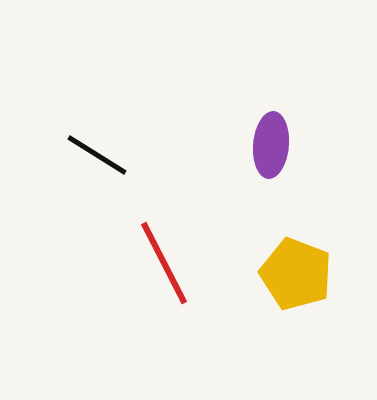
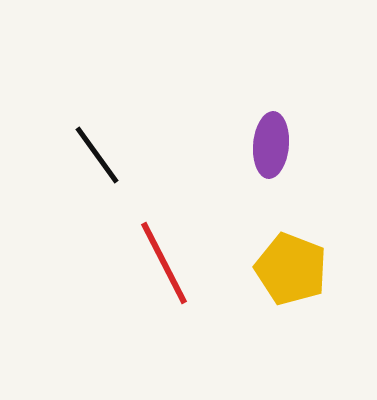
black line: rotated 22 degrees clockwise
yellow pentagon: moved 5 px left, 5 px up
